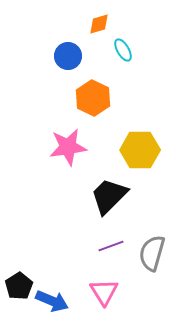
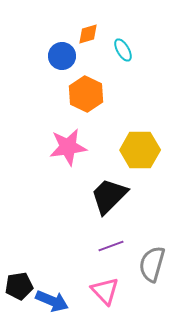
orange diamond: moved 11 px left, 10 px down
blue circle: moved 6 px left
orange hexagon: moved 7 px left, 4 px up
gray semicircle: moved 11 px down
black pentagon: rotated 24 degrees clockwise
pink triangle: moved 1 px right, 1 px up; rotated 12 degrees counterclockwise
